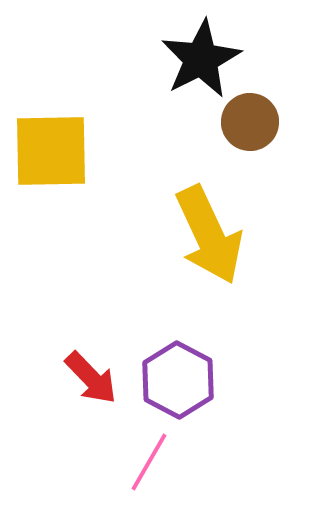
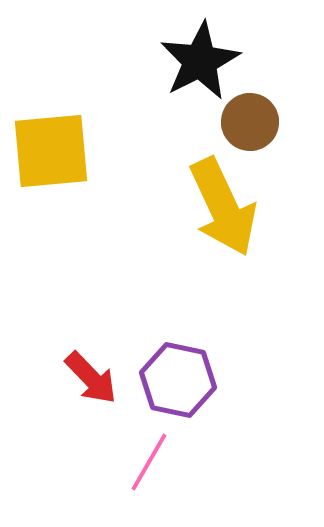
black star: moved 1 px left, 2 px down
yellow square: rotated 4 degrees counterclockwise
yellow arrow: moved 14 px right, 28 px up
purple hexagon: rotated 16 degrees counterclockwise
